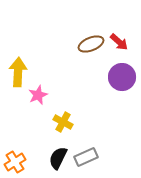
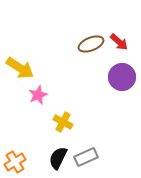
yellow arrow: moved 2 px right, 4 px up; rotated 120 degrees clockwise
